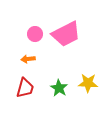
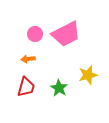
yellow star: moved 8 px up; rotated 18 degrees counterclockwise
red trapezoid: moved 1 px right, 1 px up
